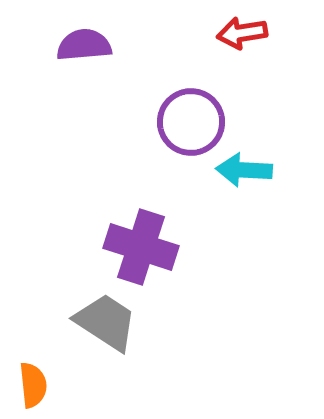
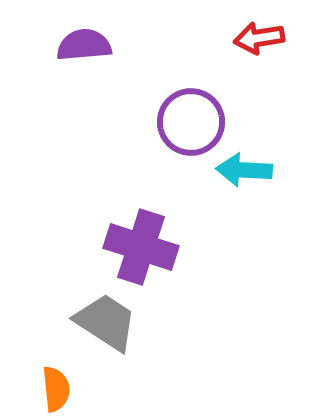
red arrow: moved 17 px right, 5 px down
orange semicircle: moved 23 px right, 4 px down
